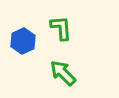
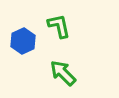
green L-shape: moved 2 px left, 2 px up; rotated 8 degrees counterclockwise
